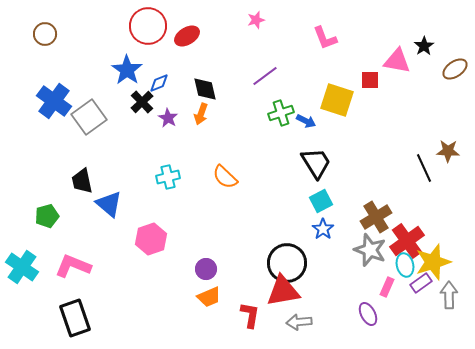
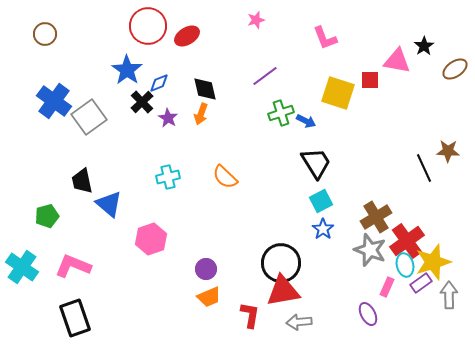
yellow square at (337, 100): moved 1 px right, 7 px up
black circle at (287, 263): moved 6 px left
